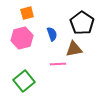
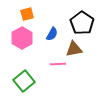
orange square: moved 1 px down
blue semicircle: rotated 48 degrees clockwise
pink hexagon: rotated 15 degrees counterclockwise
